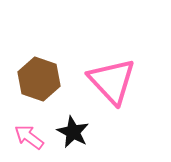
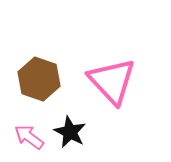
black star: moved 3 px left
